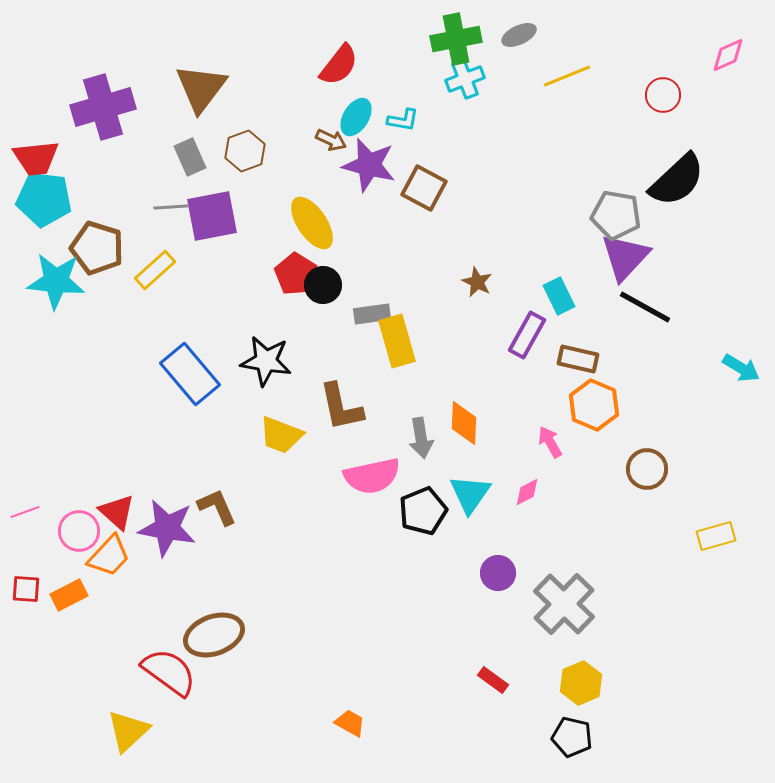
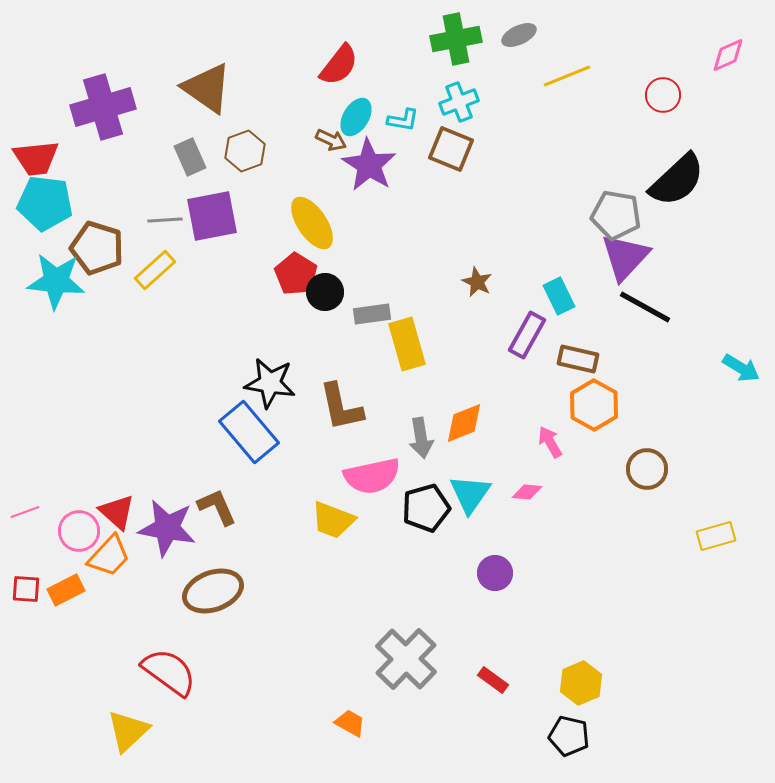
cyan cross at (465, 79): moved 6 px left, 23 px down
brown triangle at (201, 88): moved 6 px right; rotated 32 degrees counterclockwise
purple star at (369, 165): rotated 18 degrees clockwise
brown square at (424, 188): moved 27 px right, 39 px up; rotated 6 degrees counterclockwise
cyan pentagon at (44, 199): moved 1 px right, 4 px down
gray line at (171, 207): moved 6 px left, 13 px down
black circle at (323, 285): moved 2 px right, 7 px down
yellow rectangle at (397, 341): moved 10 px right, 3 px down
black star at (266, 361): moved 4 px right, 22 px down
blue rectangle at (190, 374): moved 59 px right, 58 px down
orange hexagon at (594, 405): rotated 6 degrees clockwise
orange diamond at (464, 423): rotated 66 degrees clockwise
yellow trapezoid at (281, 435): moved 52 px right, 85 px down
pink diamond at (527, 492): rotated 32 degrees clockwise
black pentagon at (423, 511): moved 3 px right, 3 px up; rotated 6 degrees clockwise
purple circle at (498, 573): moved 3 px left
orange rectangle at (69, 595): moved 3 px left, 5 px up
gray cross at (564, 604): moved 158 px left, 55 px down
brown ellipse at (214, 635): moved 1 px left, 44 px up
black pentagon at (572, 737): moved 3 px left, 1 px up
